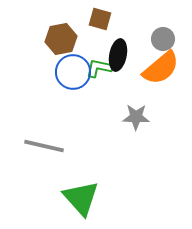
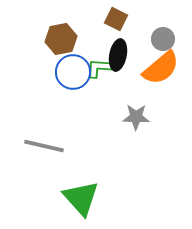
brown square: moved 16 px right; rotated 10 degrees clockwise
green L-shape: rotated 8 degrees counterclockwise
